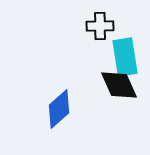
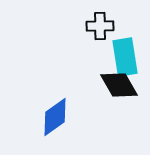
black diamond: rotated 6 degrees counterclockwise
blue diamond: moved 4 px left, 8 px down; rotated 6 degrees clockwise
